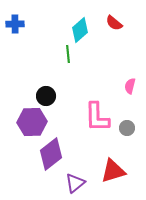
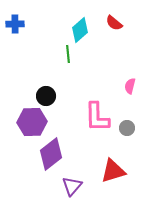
purple triangle: moved 3 px left, 3 px down; rotated 10 degrees counterclockwise
